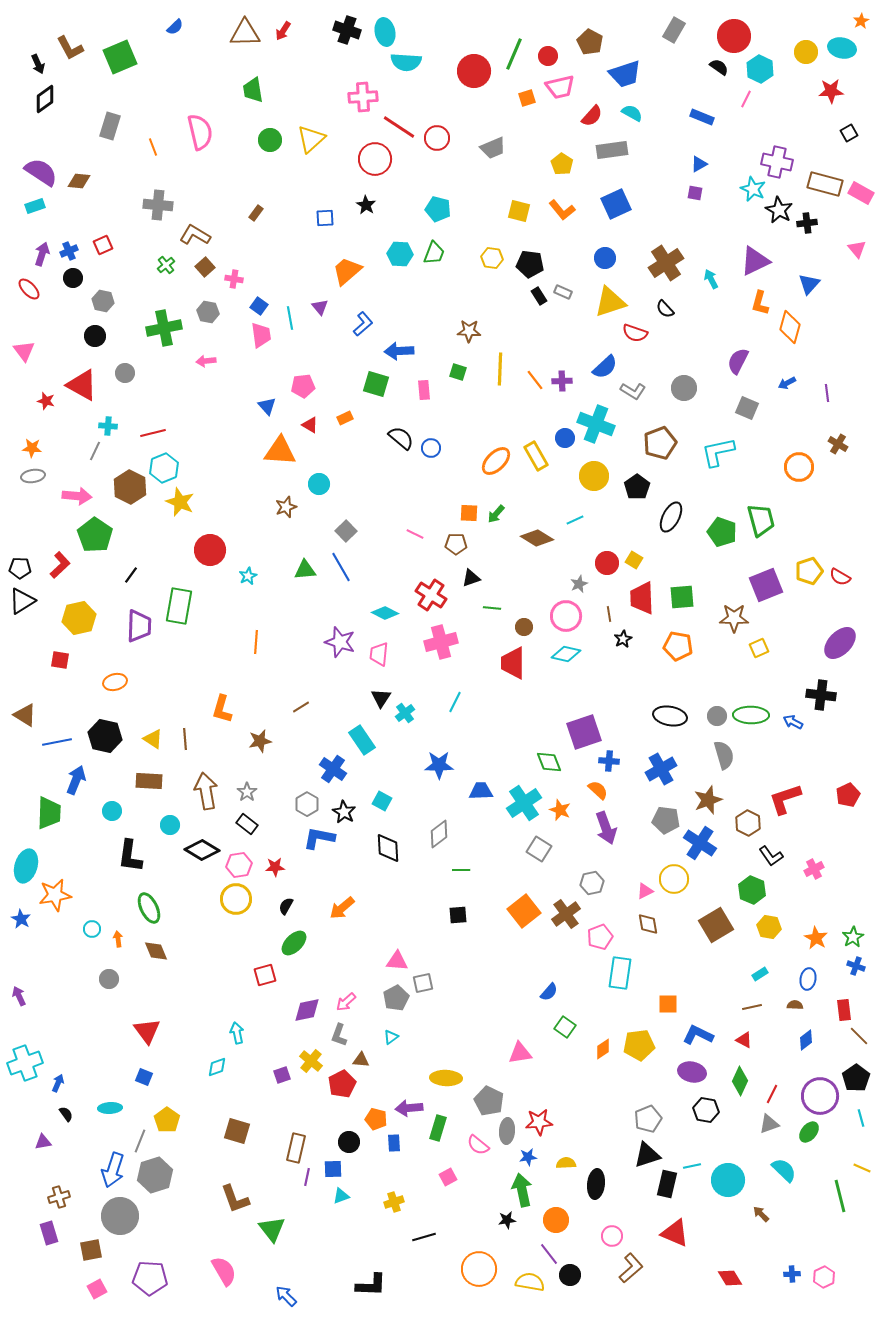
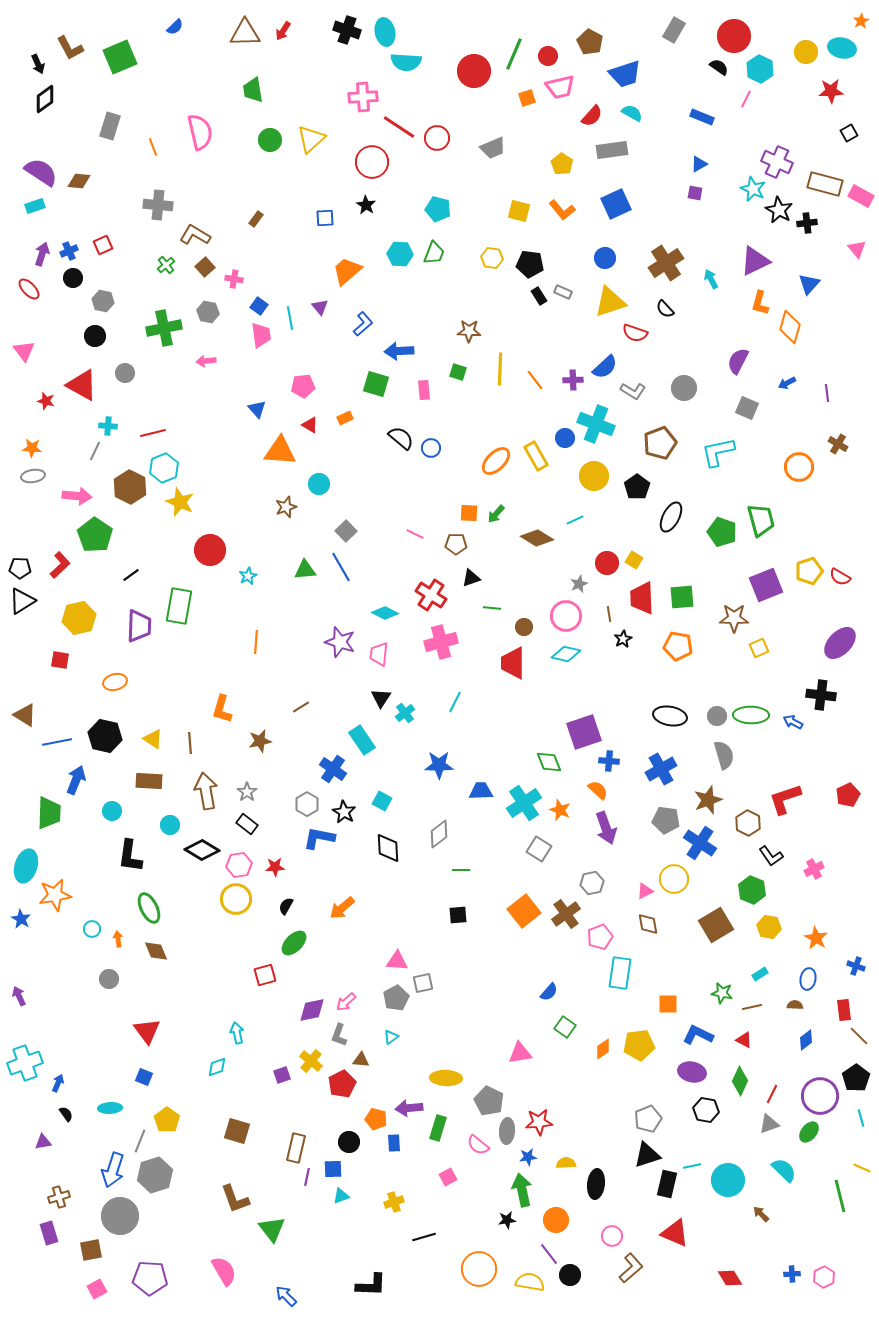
red circle at (375, 159): moved 3 px left, 3 px down
purple cross at (777, 162): rotated 12 degrees clockwise
pink rectangle at (861, 193): moved 3 px down
brown rectangle at (256, 213): moved 6 px down
purple cross at (562, 381): moved 11 px right, 1 px up
blue triangle at (267, 406): moved 10 px left, 3 px down
black line at (131, 575): rotated 18 degrees clockwise
brown line at (185, 739): moved 5 px right, 4 px down
green star at (853, 937): moved 131 px left, 56 px down; rotated 30 degrees counterclockwise
purple diamond at (307, 1010): moved 5 px right
